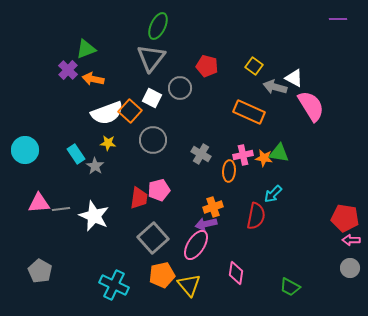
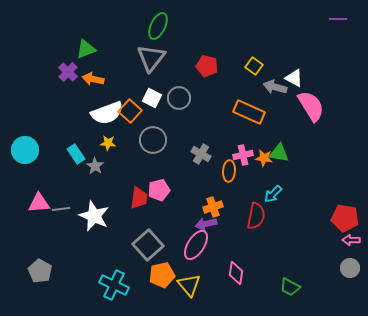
purple cross at (68, 70): moved 2 px down
gray circle at (180, 88): moved 1 px left, 10 px down
gray square at (153, 238): moved 5 px left, 7 px down
